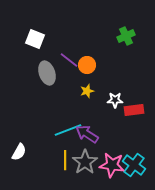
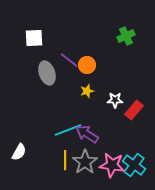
white square: moved 1 px left, 1 px up; rotated 24 degrees counterclockwise
red rectangle: rotated 42 degrees counterclockwise
